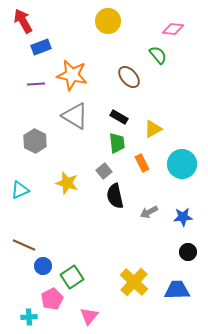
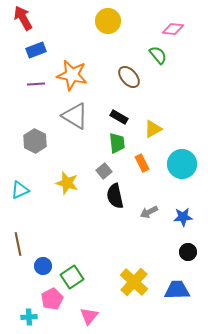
red arrow: moved 3 px up
blue rectangle: moved 5 px left, 3 px down
brown line: moved 6 px left, 1 px up; rotated 55 degrees clockwise
